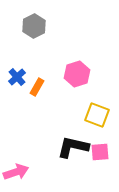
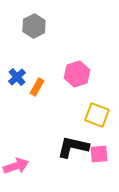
pink square: moved 1 px left, 2 px down
pink arrow: moved 6 px up
